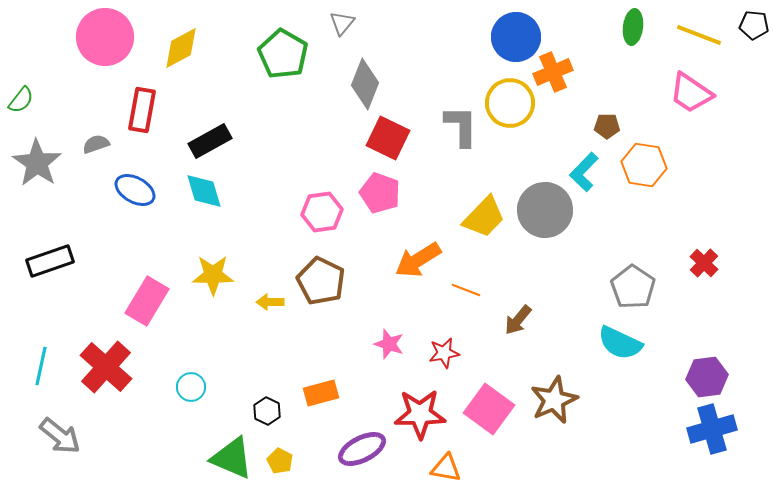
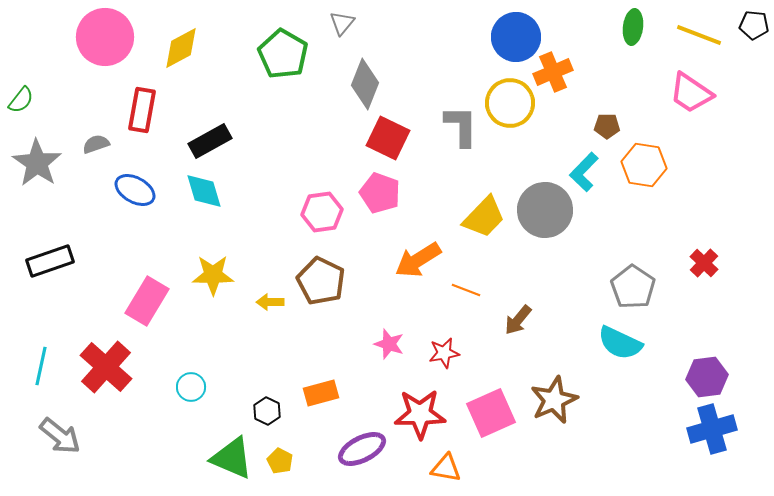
pink square at (489, 409): moved 2 px right, 4 px down; rotated 30 degrees clockwise
